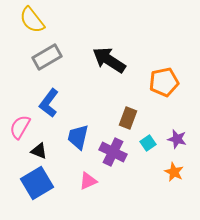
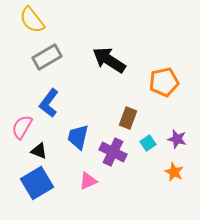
pink semicircle: moved 2 px right
